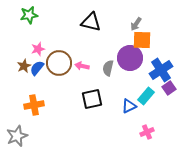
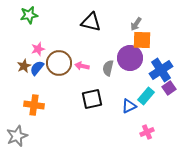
orange cross: rotated 18 degrees clockwise
